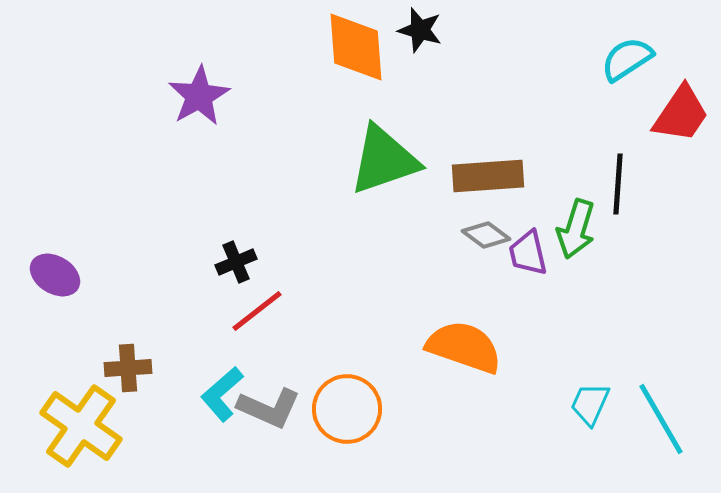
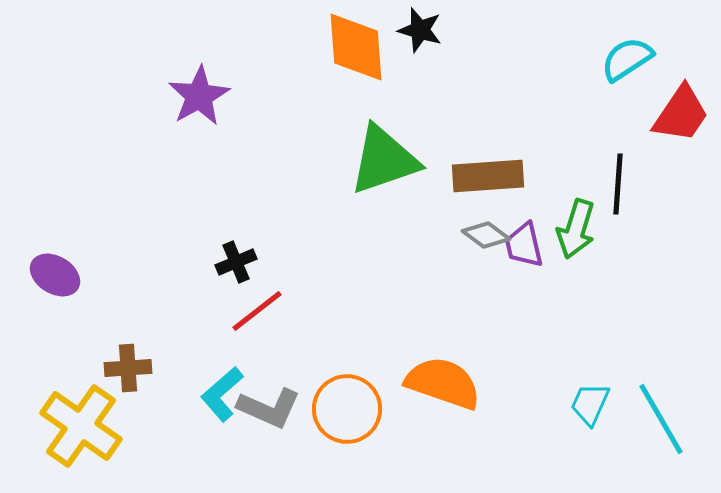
purple trapezoid: moved 4 px left, 8 px up
orange semicircle: moved 21 px left, 36 px down
